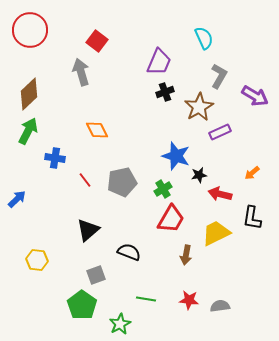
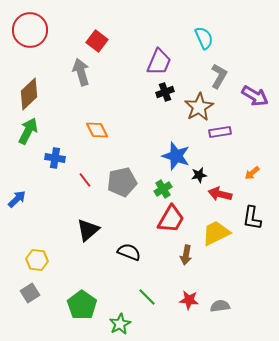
purple rectangle: rotated 15 degrees clockwise
gray square: moved 66 px left, 18 px down; rotated 12 degrees counterclockwise
green line: moved 1 px right, 2 px up; rotated 36 degrees clockwise
